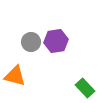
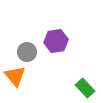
gray circle: moved 4 px left, 10 px down
orange triangle: rotated 35 degrees clockwise
